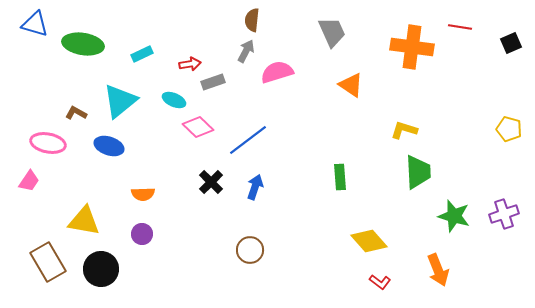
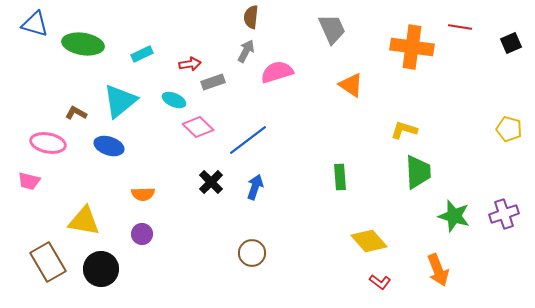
brown semicircle: moved 1 px left, 3 px up
gray trapezoid: moved 3 px up
pink trapezoid: rotated 70 degrees clockwise
brown circle: moved 2 px right, 3 px down
